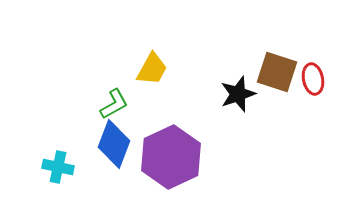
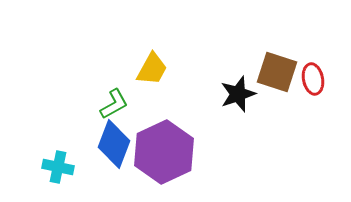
purple hexagon: moved 7 px left, 5 px up
